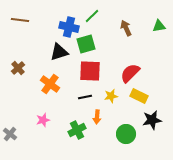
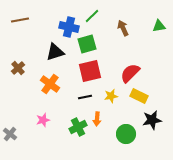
brown line: rotated 18 degrees counterclockwise
brown arrow: moved 3 px left
green square: moved 1 px right
black triangle: moved 4 px left
red square: rotated 15 degrees counterclockwise
orange arrow: moved 2 px down
green cross: moved 1 px right, 3 px up
